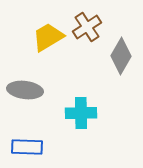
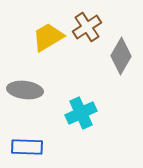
cyan cross: rotated 24 degrees counterclockwise
